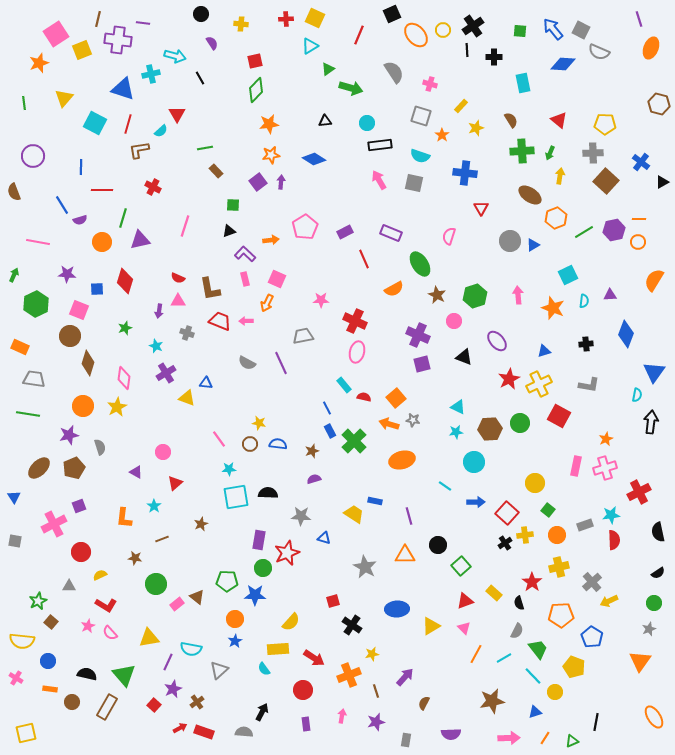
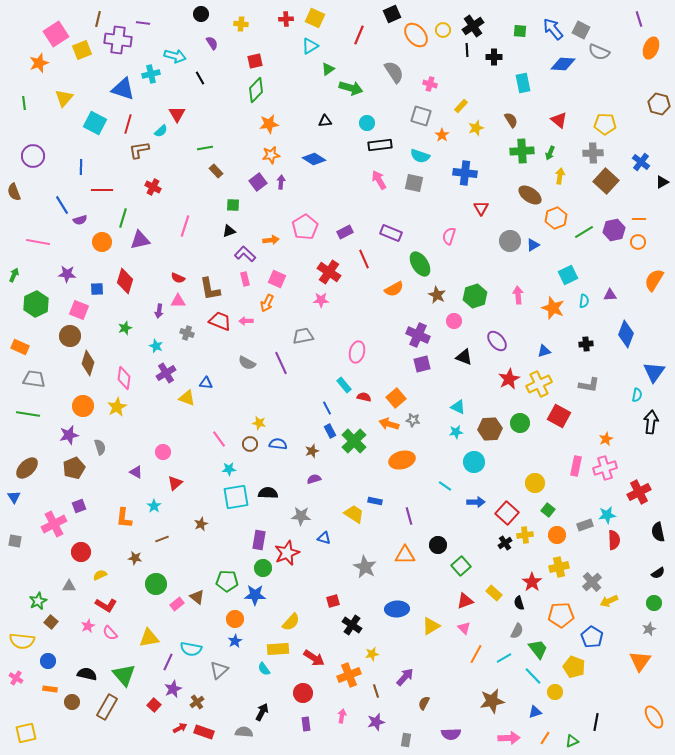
red cross at (355, 321): moved 26 px left, 49 px up; rotated 10 degrees clockwise
brown ellipse at (39, 468): moved 12 px left
cyan star at (611, 515): moved 4 px left
red circle at (303, 690): moved 3 px down
